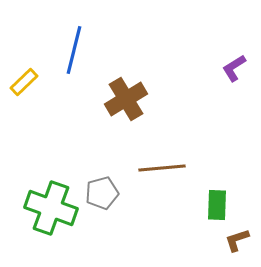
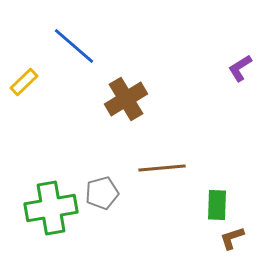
blue line: moved 4 px up; rotated 63 degrees counterclockwise
purple L-shape: moved 6 px right
green cross: rotated 30 degrees counterclockwise
brown L-shape: moved 5 px left, 2 px up
